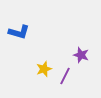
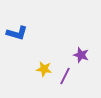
blue L-shape: moved 2 px left, 1 px down
yellow star: rotated 28 degrees clockwise
